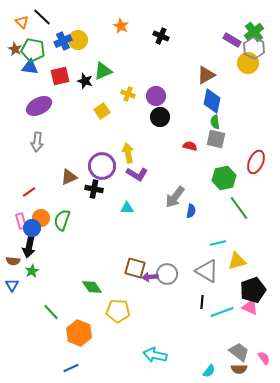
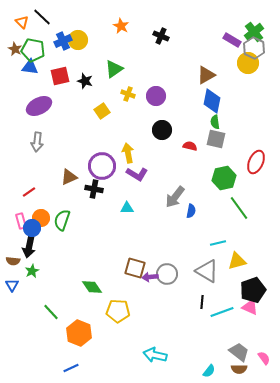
green triangle at (103, 71): moved 11 px right, 2 px up; rotated 12 degrees counterclockwise
black circle at (160, 117): moved 2 px right, 13 px down
